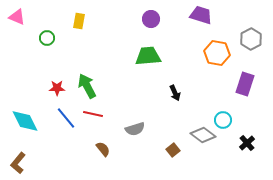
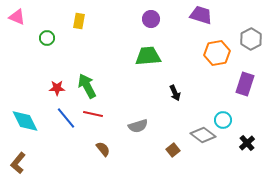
orange hexagon: rotated 20 degrees counterclockwise
gray semicircle: moved 3 px right, 3 px up
